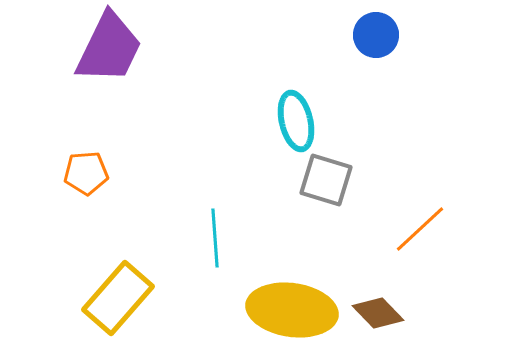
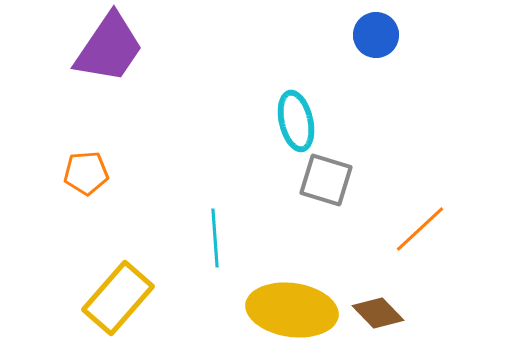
purple trapezoid: rotated 8 degrees clockwise
